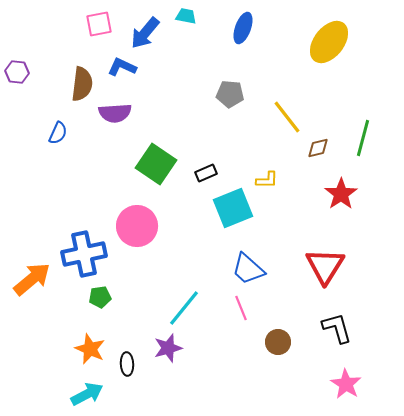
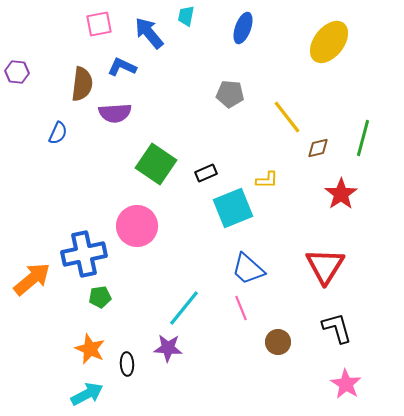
cyan trapezoid: rotated 90 degrees counterclockwise
blue arrow: moved 4 px right; rotated 100 degrees clockwise
purple star: rotated 20 degrees clockwise
